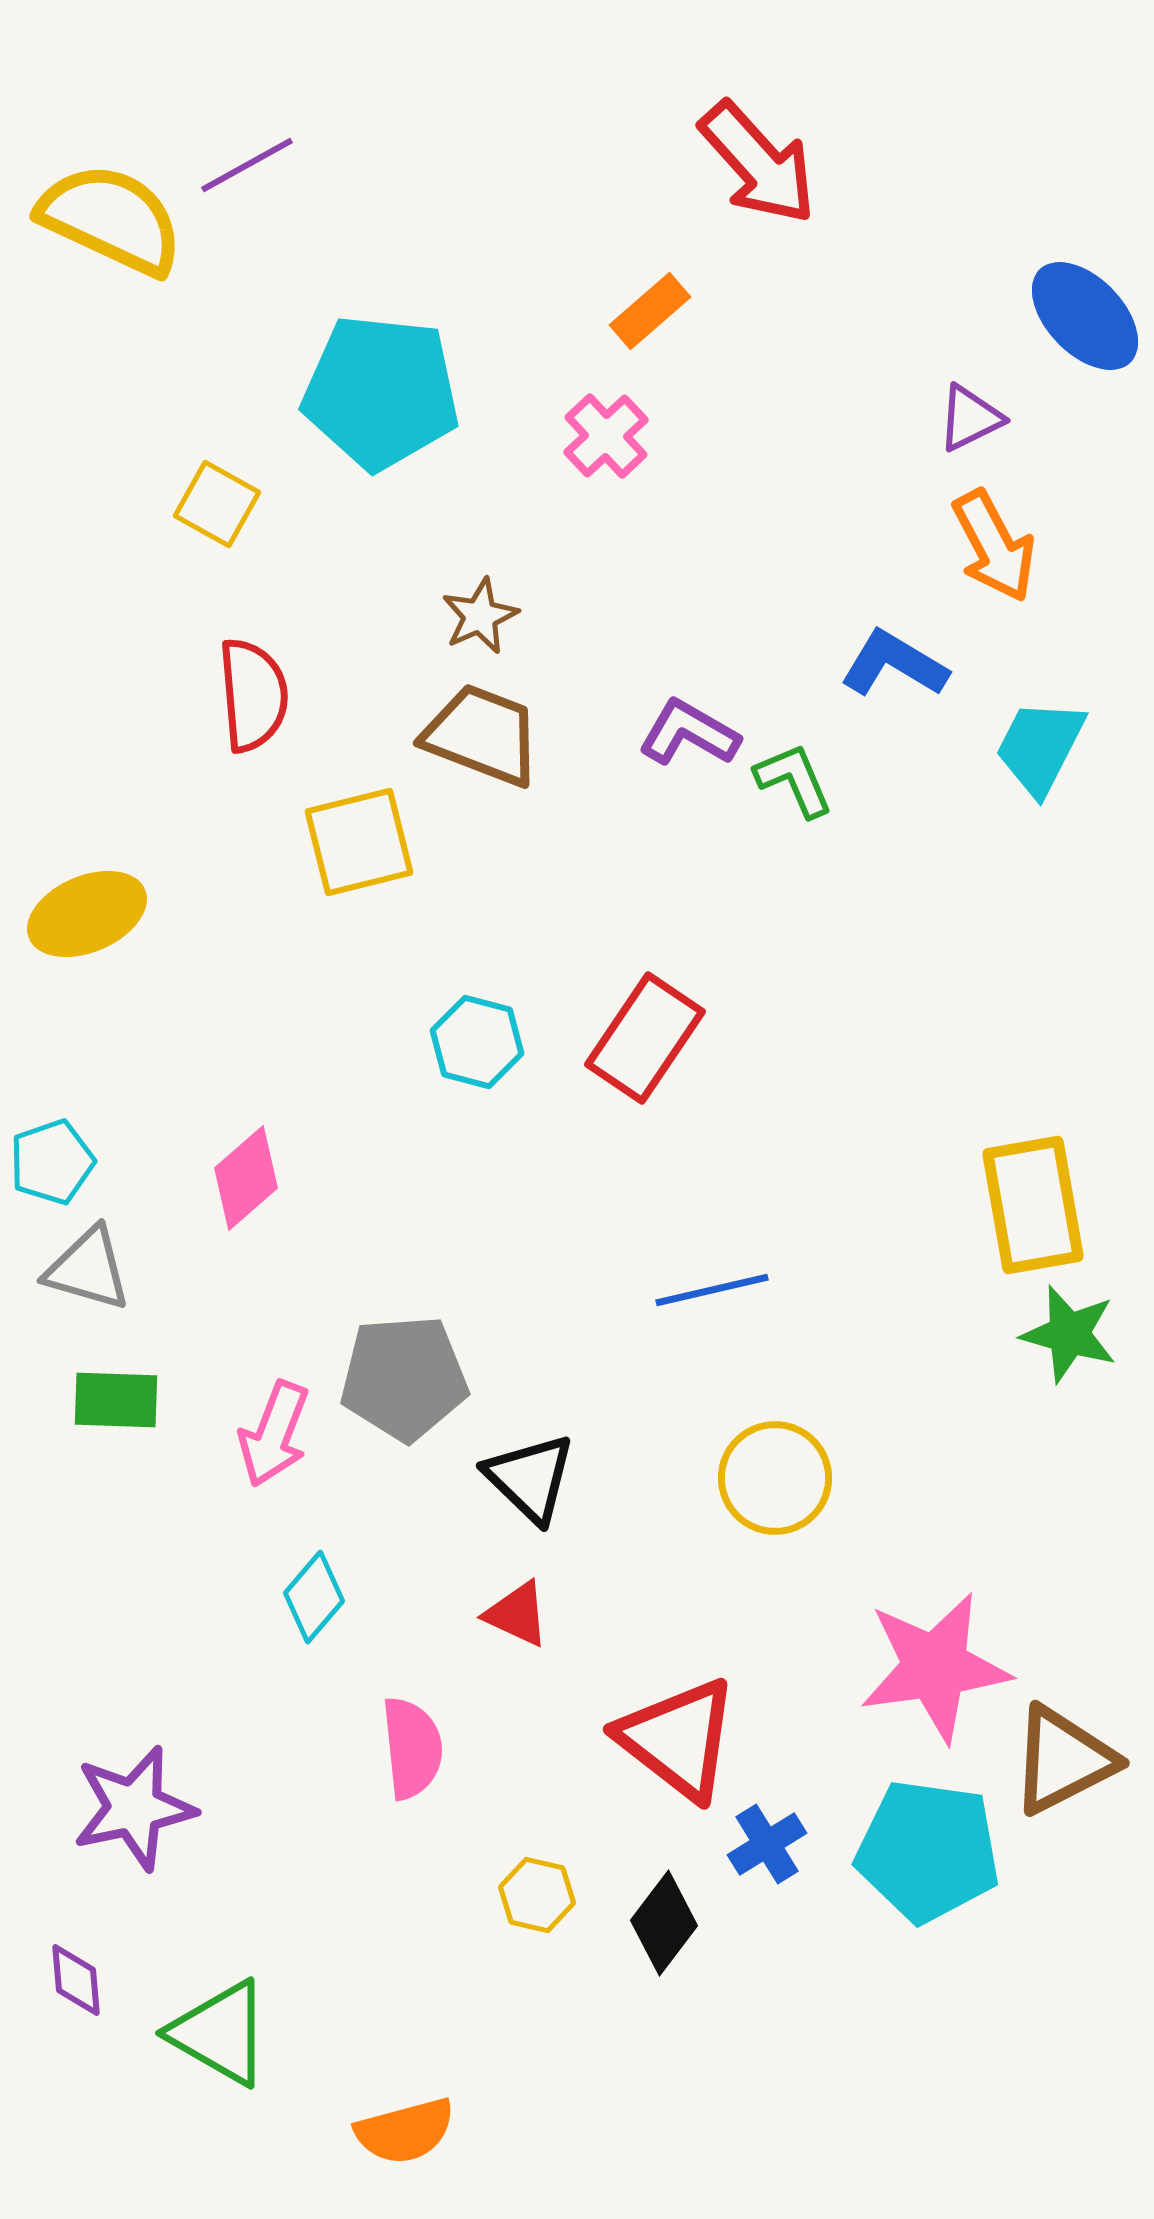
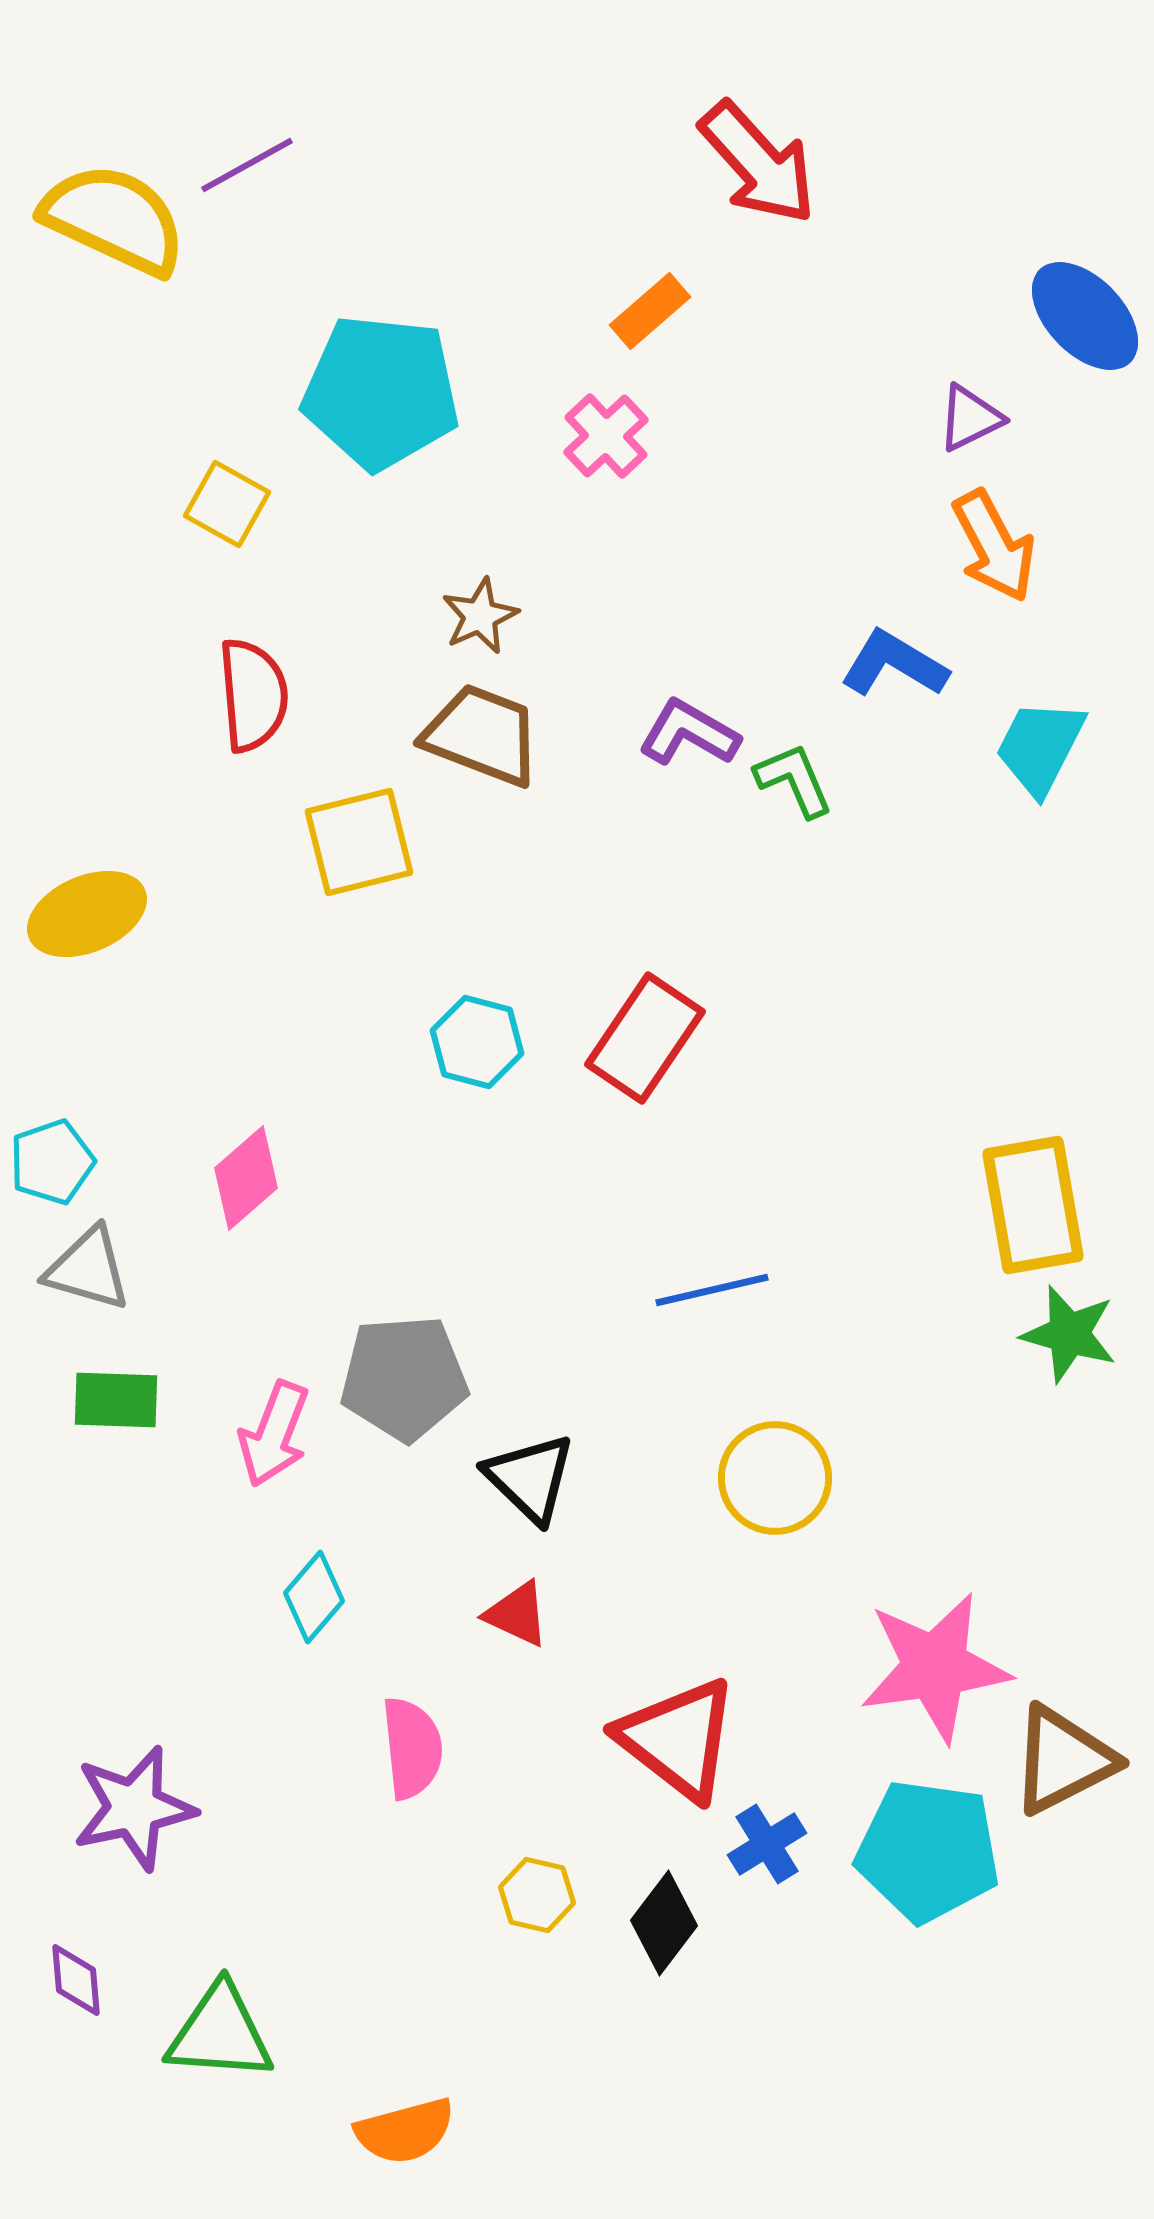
yellow semicircle at (111, 219): moved 3 px right
yellow square at (217, 504): moved 10 px right
green triangle at (220, 2033): rotated 26 degrees counterclockwise
